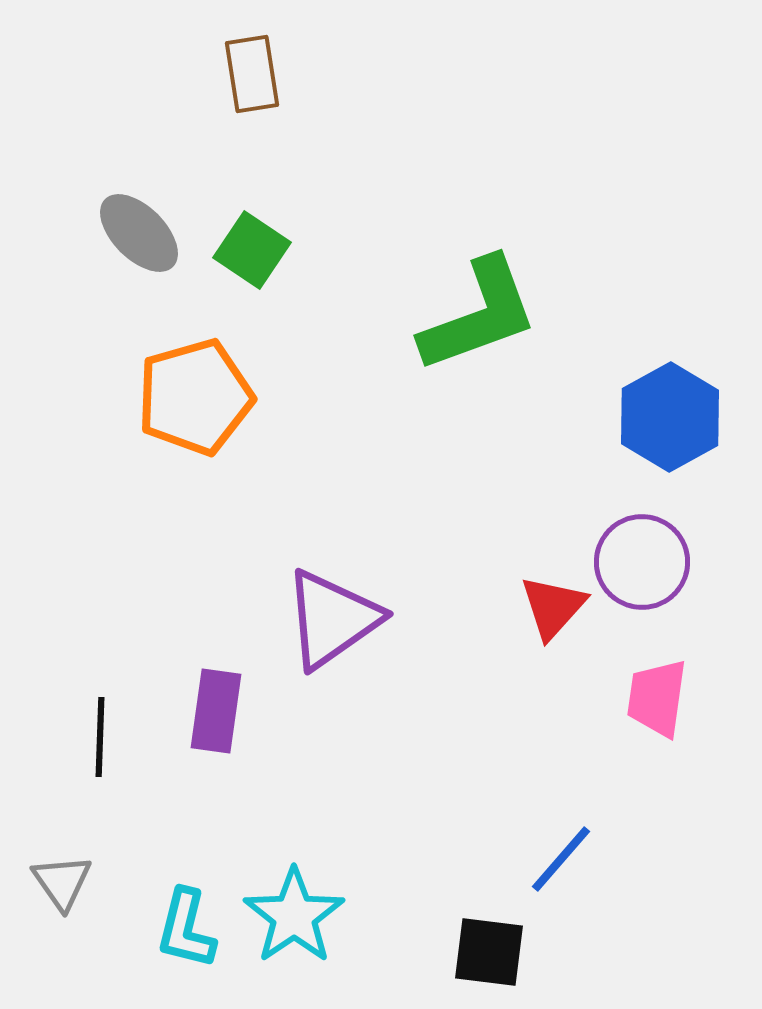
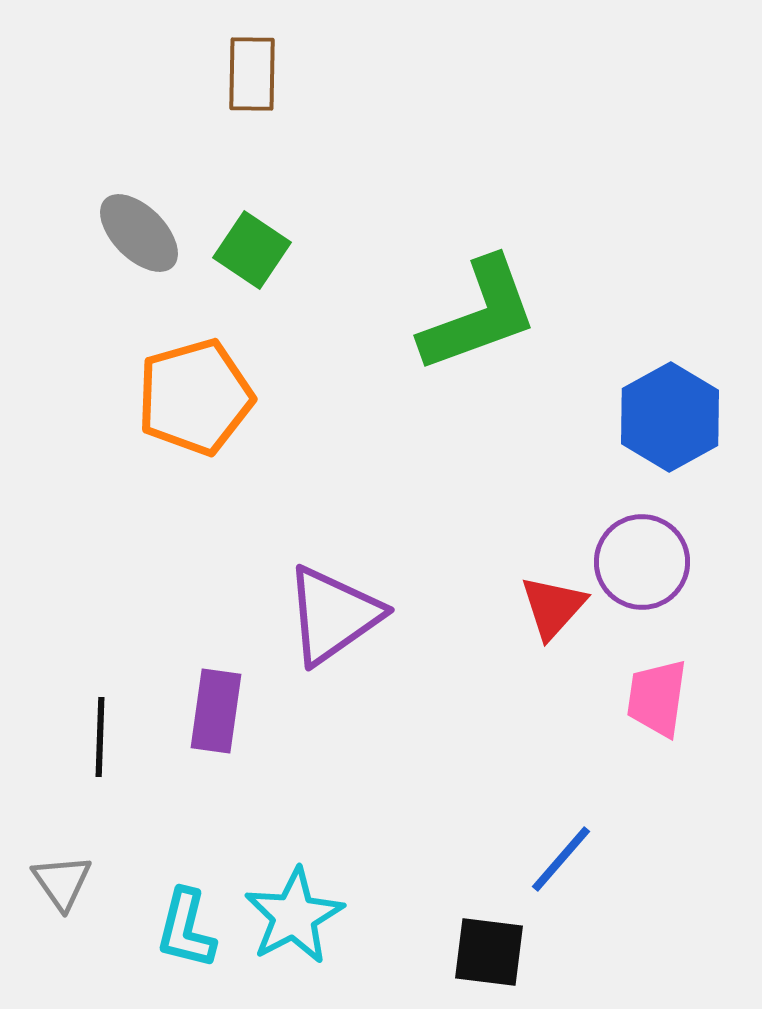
brown rectangle: rotated 10 degrees clockwise
purple triangle: moved 1 px right, 4 px up
cyan star: rotated 6 degrees clockwise
